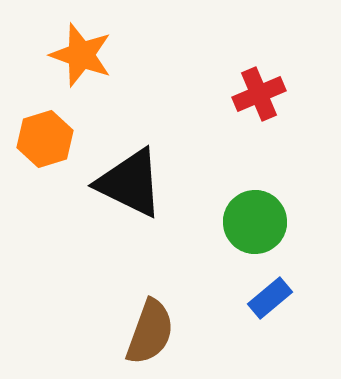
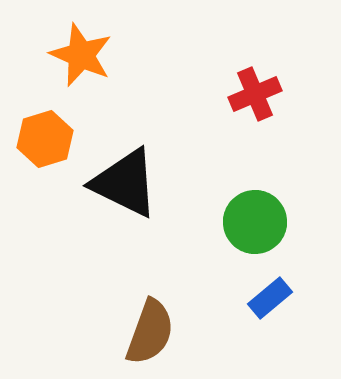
orange star: rotated 4 degrees clockwise
red cross: moved 4 px left
black triangle: moved 5 px left
